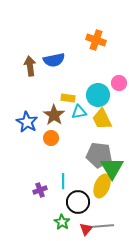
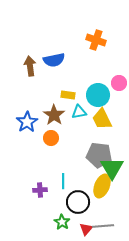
yellow rectangle: moved 3 px up
blue star: rotated 10 degrees clockwise
purple cross: rotated 16 degrees clockwise
